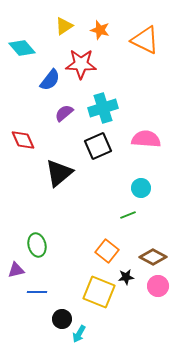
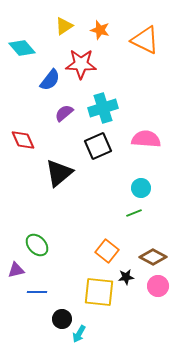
green line: moved 6 px right, 2 px up
green ellipse: rotated 30 degrees counterclockwise
yellow square: rotated 16 degrees counterclockwise
